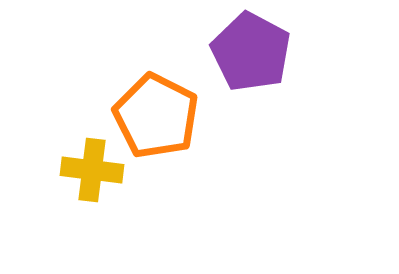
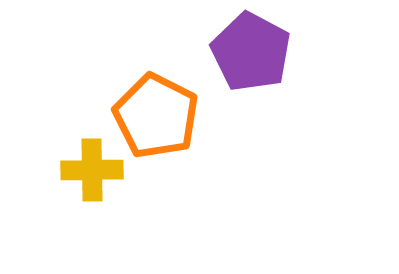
yellow cross: rotated 8 degrees counterclockwise
